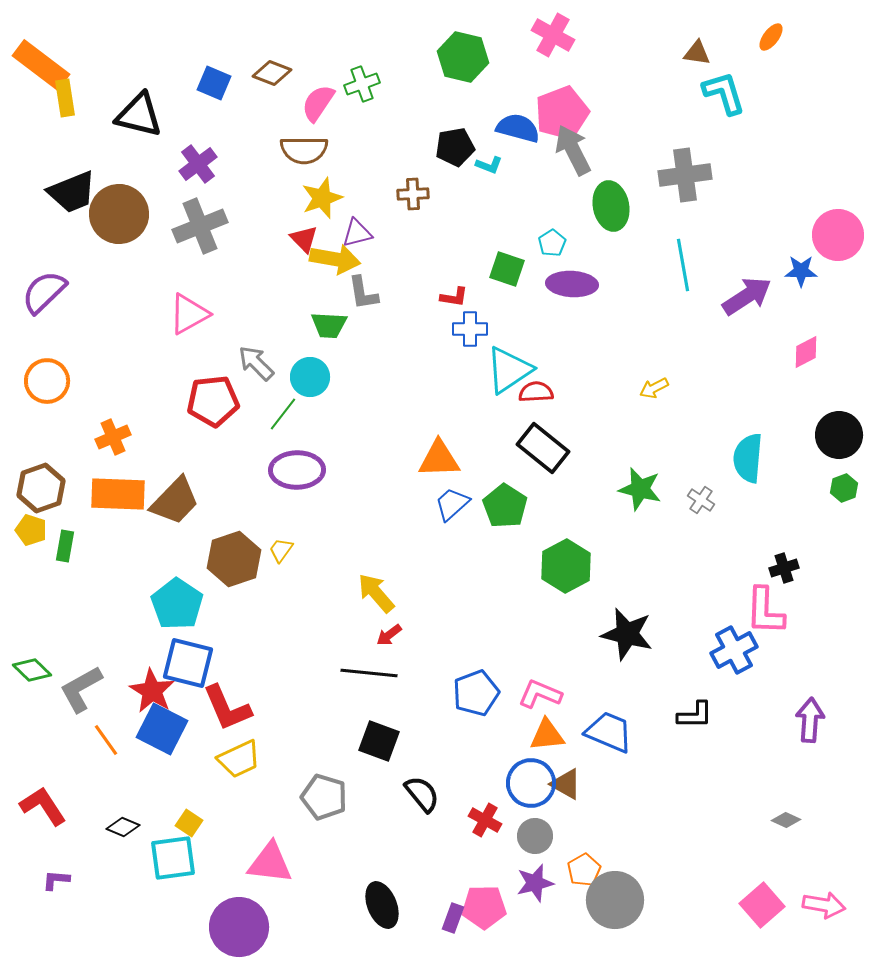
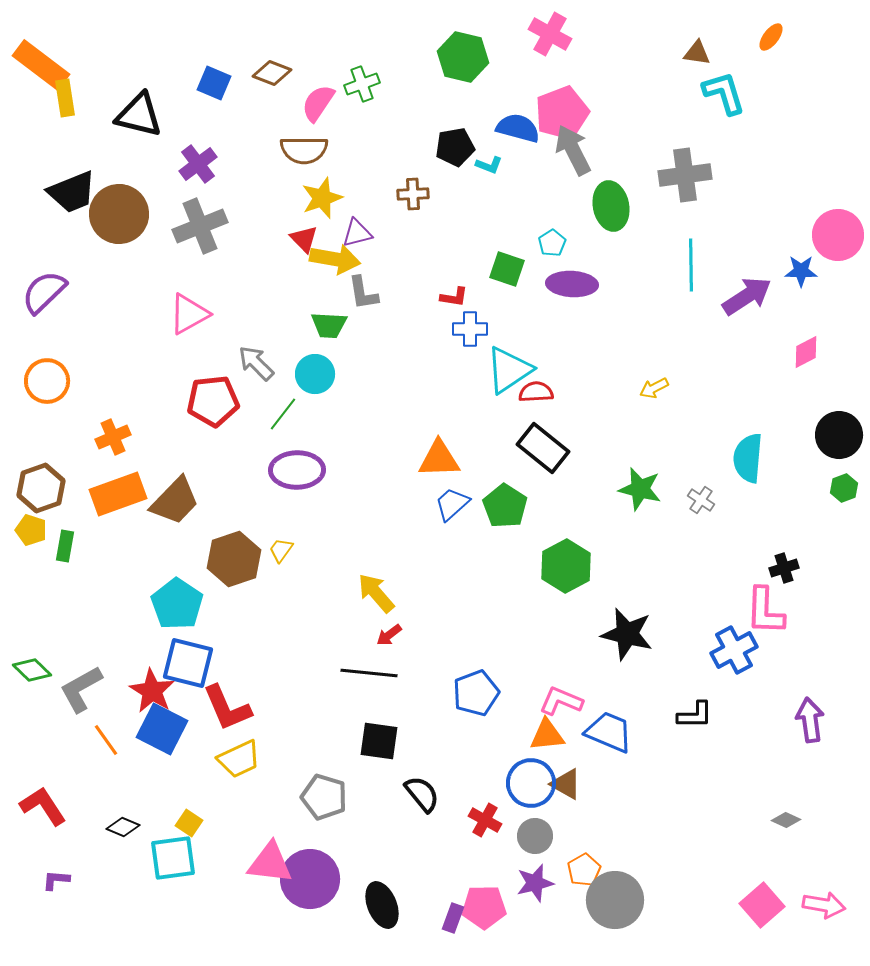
pink cross at (553, 35): moved 3 px left, 1 px up
cyan line at (683, 265): moved 8 px right; rotated 9 degrees clockwise
cyan circle at (310, 377): moved 5 px right, 3 px up
orange rectangle at (118, 494): rotated 22 degrees counterclockwise
pink L-shape at (540, 694): moved 21 px right, 7 px down
purple arrow at (810, 720): rotated 12 degrees counterclockwise
black square at (379, 741): rotated 12 degrees counterclockwise
purple circle at (239, 927): moved 71 px right, 48 px up
